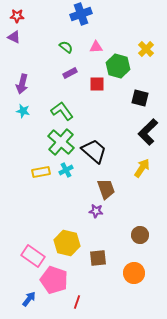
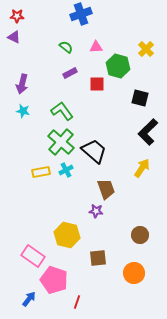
yellow hexagon: moved 8 px up
